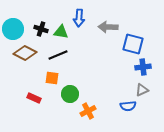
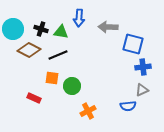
brown diamond: moved 4 px right, 3 px up
green circle: moved 2 px right, 8 px up
